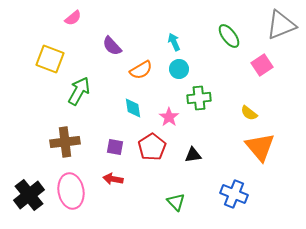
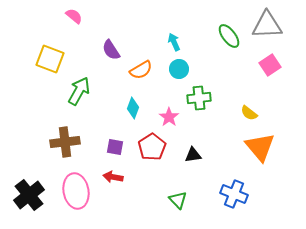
pink semicircle: moved 1 px right, 2 px up; rotated 102 degrees counterclockwise
gray triangle: moved 14 px left; rotated 20 degrees clockwise
purple semicircle: moved 1 px left, 4 px down; rotated 10 degrees clockwise
pink square: moved 8 px right
cyan diamond: rotated 30 degrees clockwise
red arrow: moved 2 px up
pink ellipse: moved 5 px right
green triangle: moved 2 px right, 2 px up
